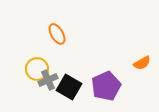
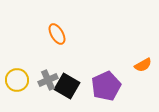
orange semicircle: moved 1 px right, 2 px down
yellow circle: moved 20 px left, 11 px down
black square: moved 2 px left, 1 px up
